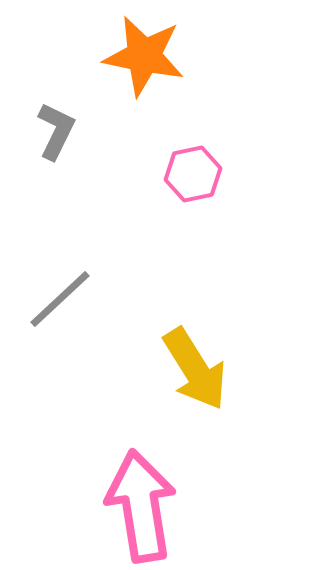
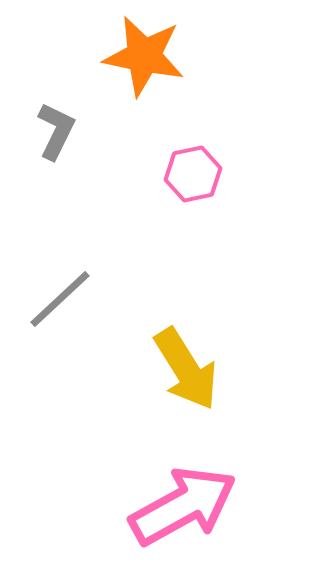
yellow arrow: moved 9 px left
pink arrow: moved 42 px right; rotated 70 degrees clockwise
